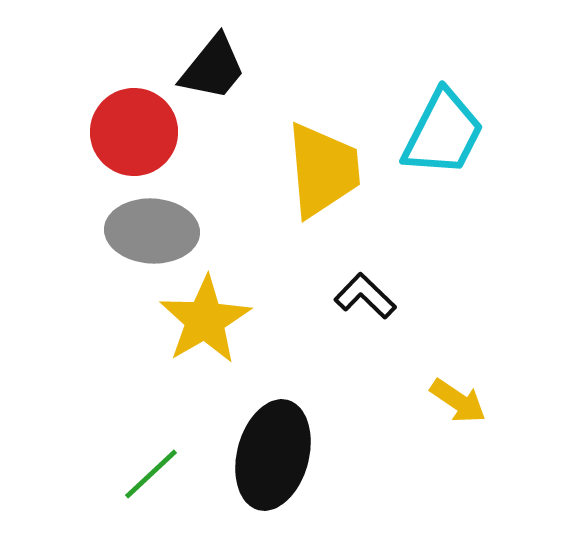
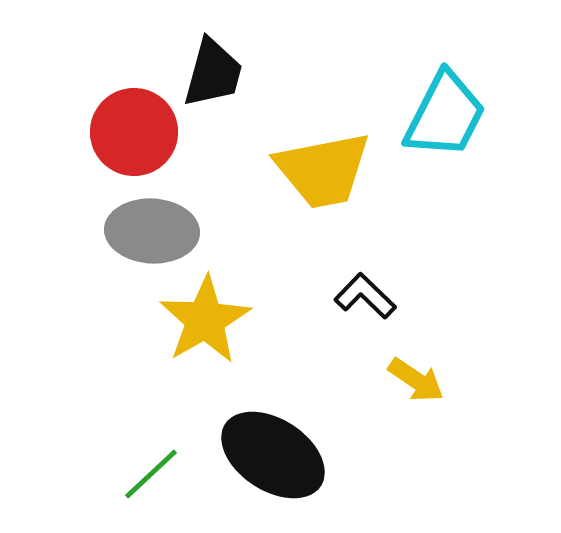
black trapezoid: moved 5 px down; rotated 24 degrees counterclockwise
cyan trapezoid: moved 2 px right, 18 px up
yellow trapezoid: rotated 84 degrees clockwise
yellow arrow: moved 42 px left, 21 px up
black ellipse: rotated 72 degrees counterclockwise
